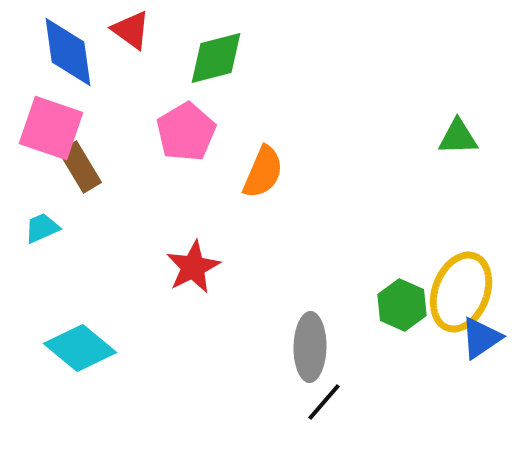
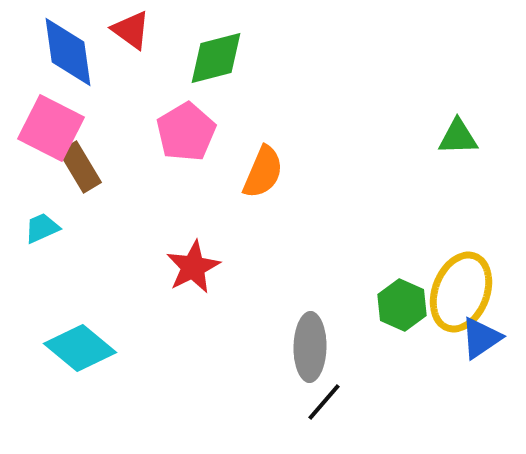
pink square: rotated 8 degrees clockwise
